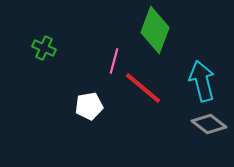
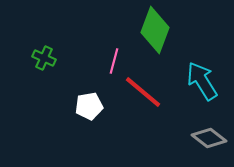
green cross: moved 10 px down
cyan arrow: rotated 18 degrees counterclockwise
red line: moved 4 px down
gray diamond: moved 14 px down
